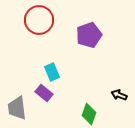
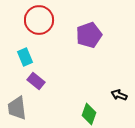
cyan rectangle: moved 27 px left, 15 px up
purple rectangle: moved 8 px left, 12 px up
